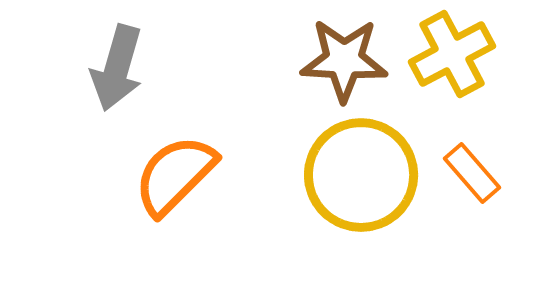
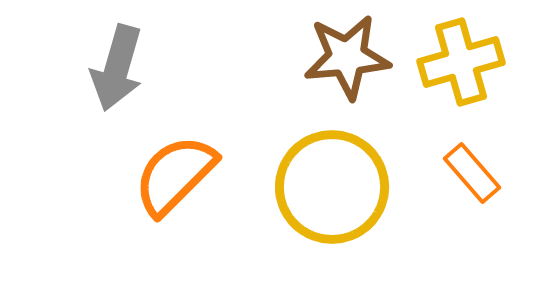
yellow cross: moved 9 px right, 8 px down; rotated 12 degrees clockwise
brown star: moved 3 px right, 3 px up; rotated 8 degrees counterclockwise
yellow circle: moved 29 px left, 12 px down
